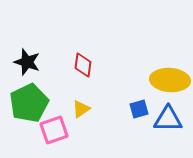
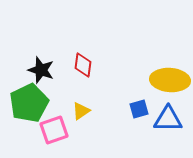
black star: moved 14 px right, 8 px down
yellow triangle: moved 2 px down
